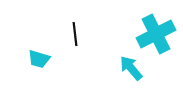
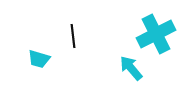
black line: moved 2 px left, 2 px down
